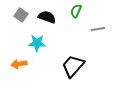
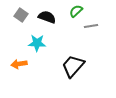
green semicircle: rotated 24 degrees clockwise
gray line: moved 7 px left, 3 px up
